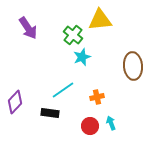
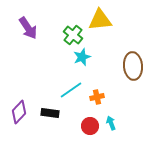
cyan line: moved 8 px right
purple diamond: moved 4 px right, 10 px down
